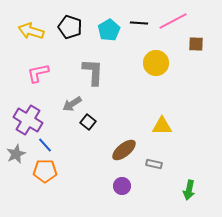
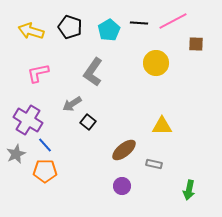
gray L-shape: rotated 148 degrees counterclockwise
